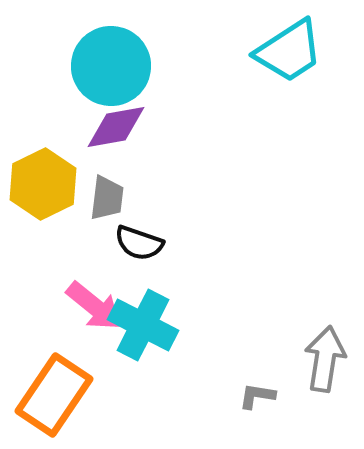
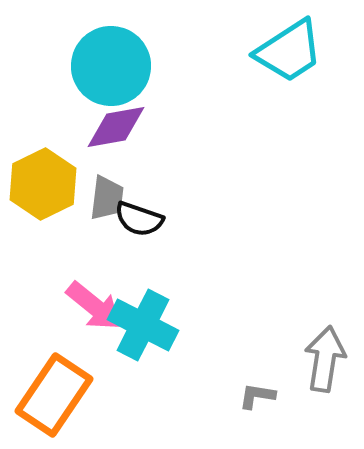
black semicircle: moved 24 px up
